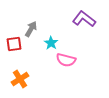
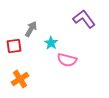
purple L-shape: rotated 15 degrees clockwise
red square: moved 2 px down
pink semicircle: moved 1 px right
